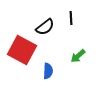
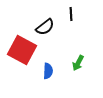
black line: moved 4 px up
green arrow: moved 7 px down; rotated 21 degrees counterclockwise
